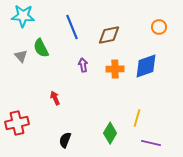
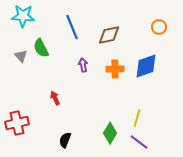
purple line: moved 12 px left, 1 px up; rotated 24 degrees clockwise
